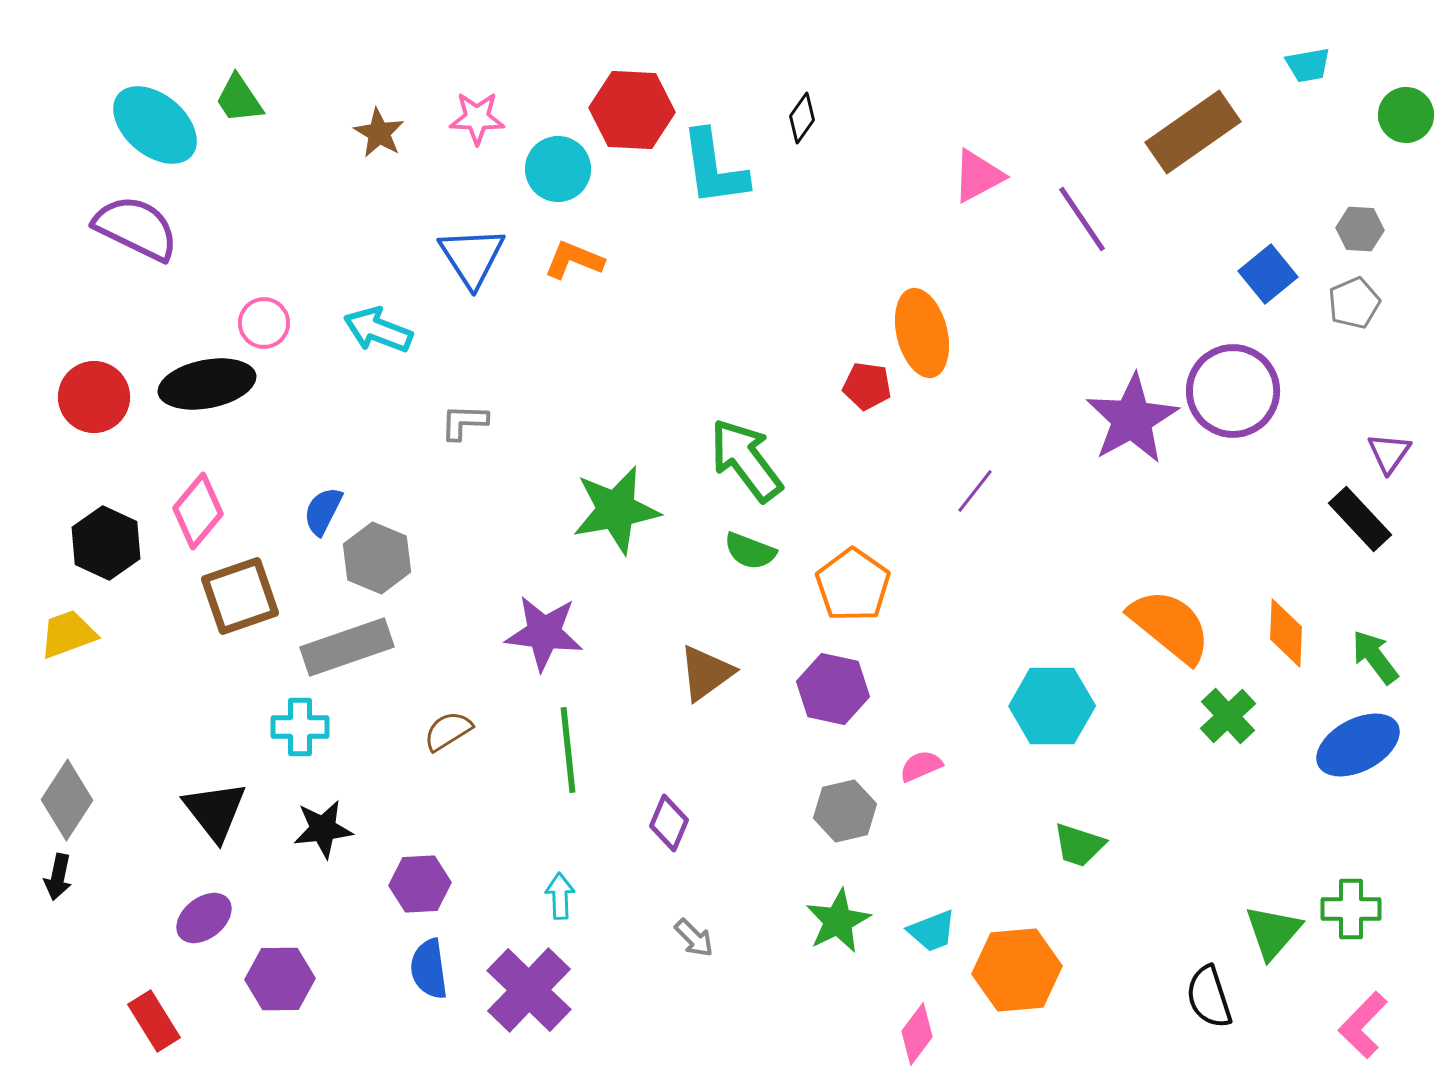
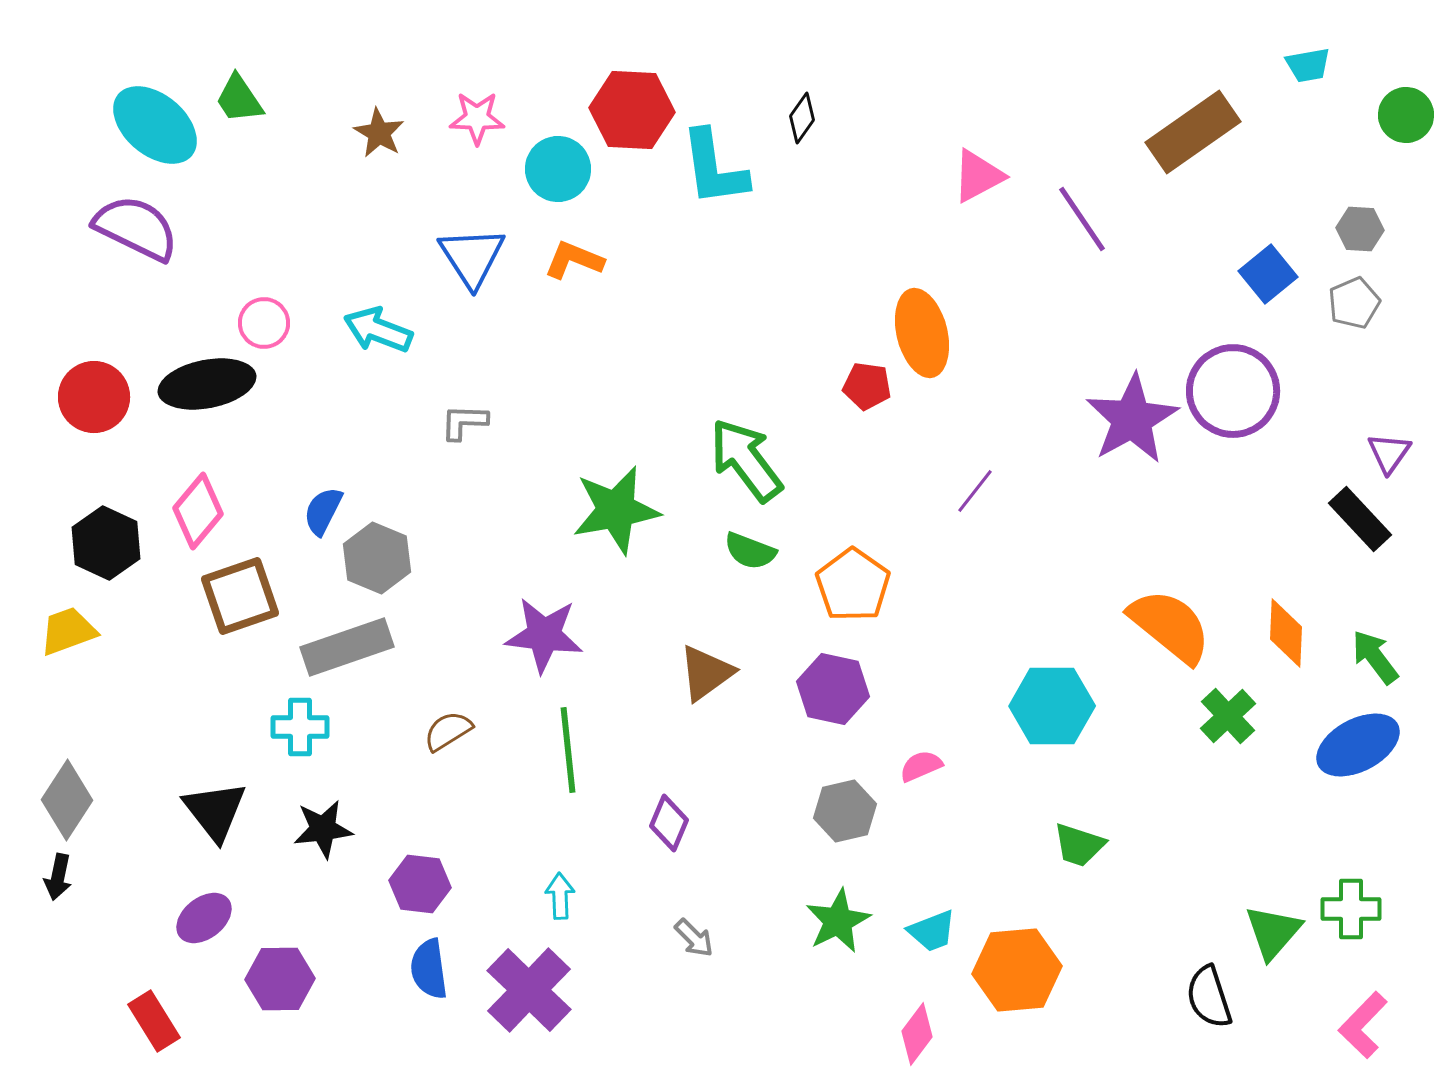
purple star at (544, 633): moved 2 px down
yellow trapezoid at (68, 634): moved 3 px up
purple hexagon at (420, 884): rotated 10 degrees clockwise
